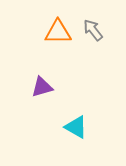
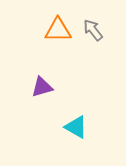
orange triangle: moved 2 px up
